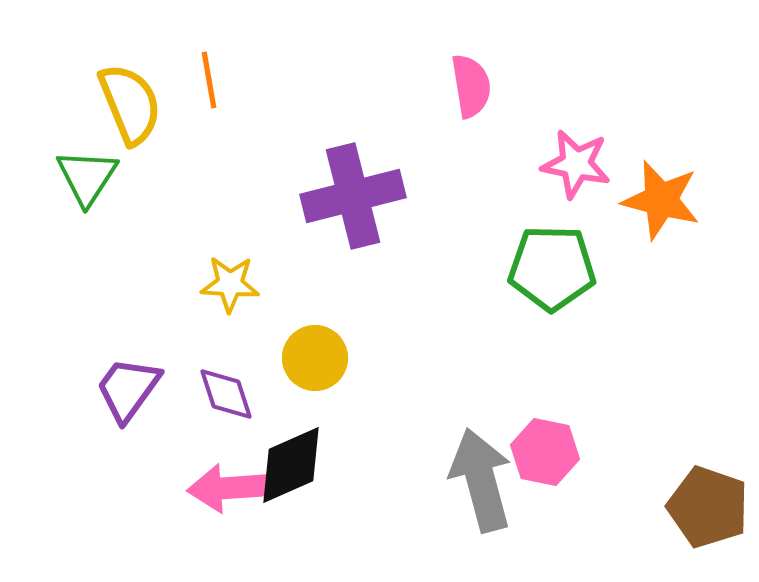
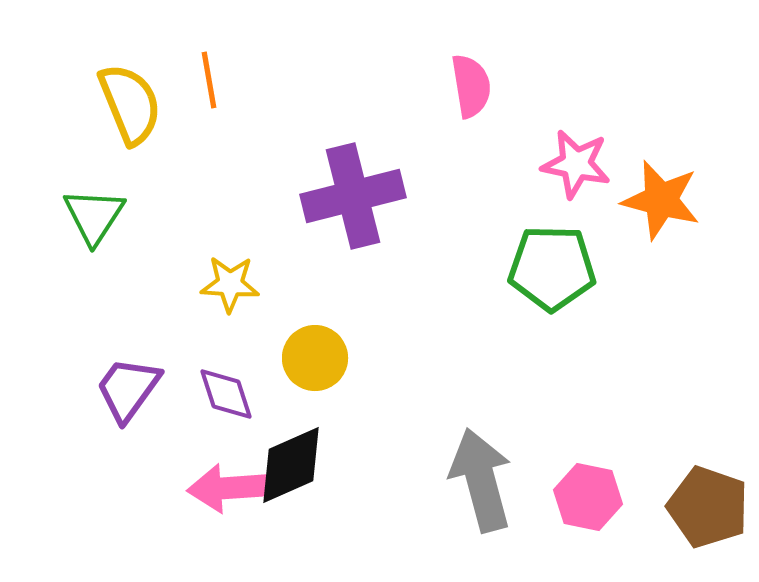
green triangle: moved 7 px right, 39 px down
pink hexagon: moved 43 px right, 45 px down
